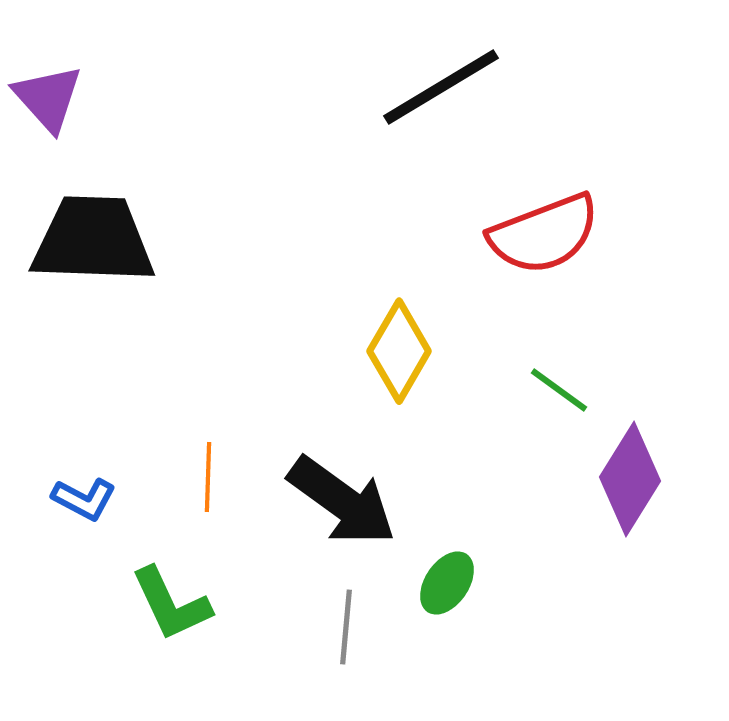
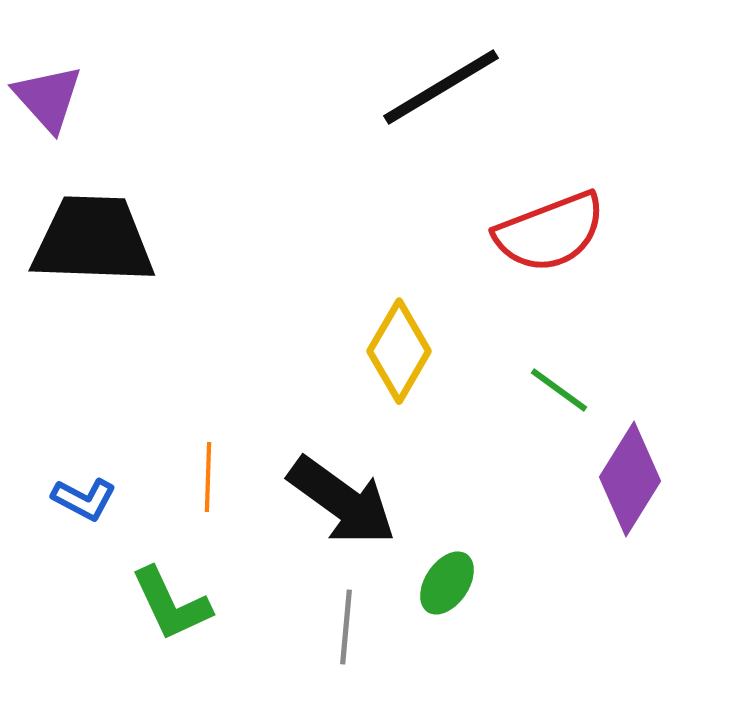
red semicircle: moved 6 px right, 2 px up
